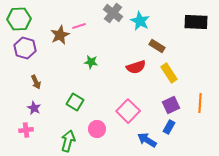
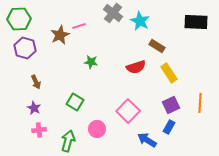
pink cross: moved 13 px right
